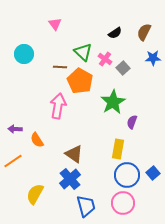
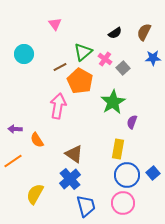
green triangle: rotated 36 degrees clockwise
brown line: rotated 32 degrees counterclockwise
